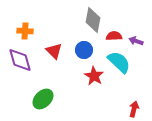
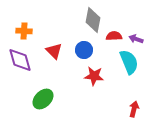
orange cross: moved 1 px left
purple arrow: moved 2 px up
cyan semicircle: moved 10 px right; rotated 25 degrees clockwise
red star: rotated 24 degrees counterclockwise
